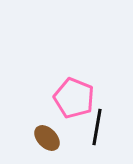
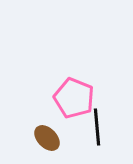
black line: rotated 15 degrees counterclockwise
